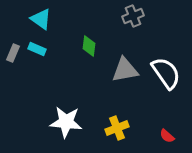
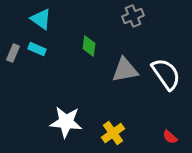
white semicircle: moved 1 px down
yellow cross: moved 4 px left, 5 px down; rotated 15 degrees counterclockwise
red semicircle: moved 3 px right, 1 px down
